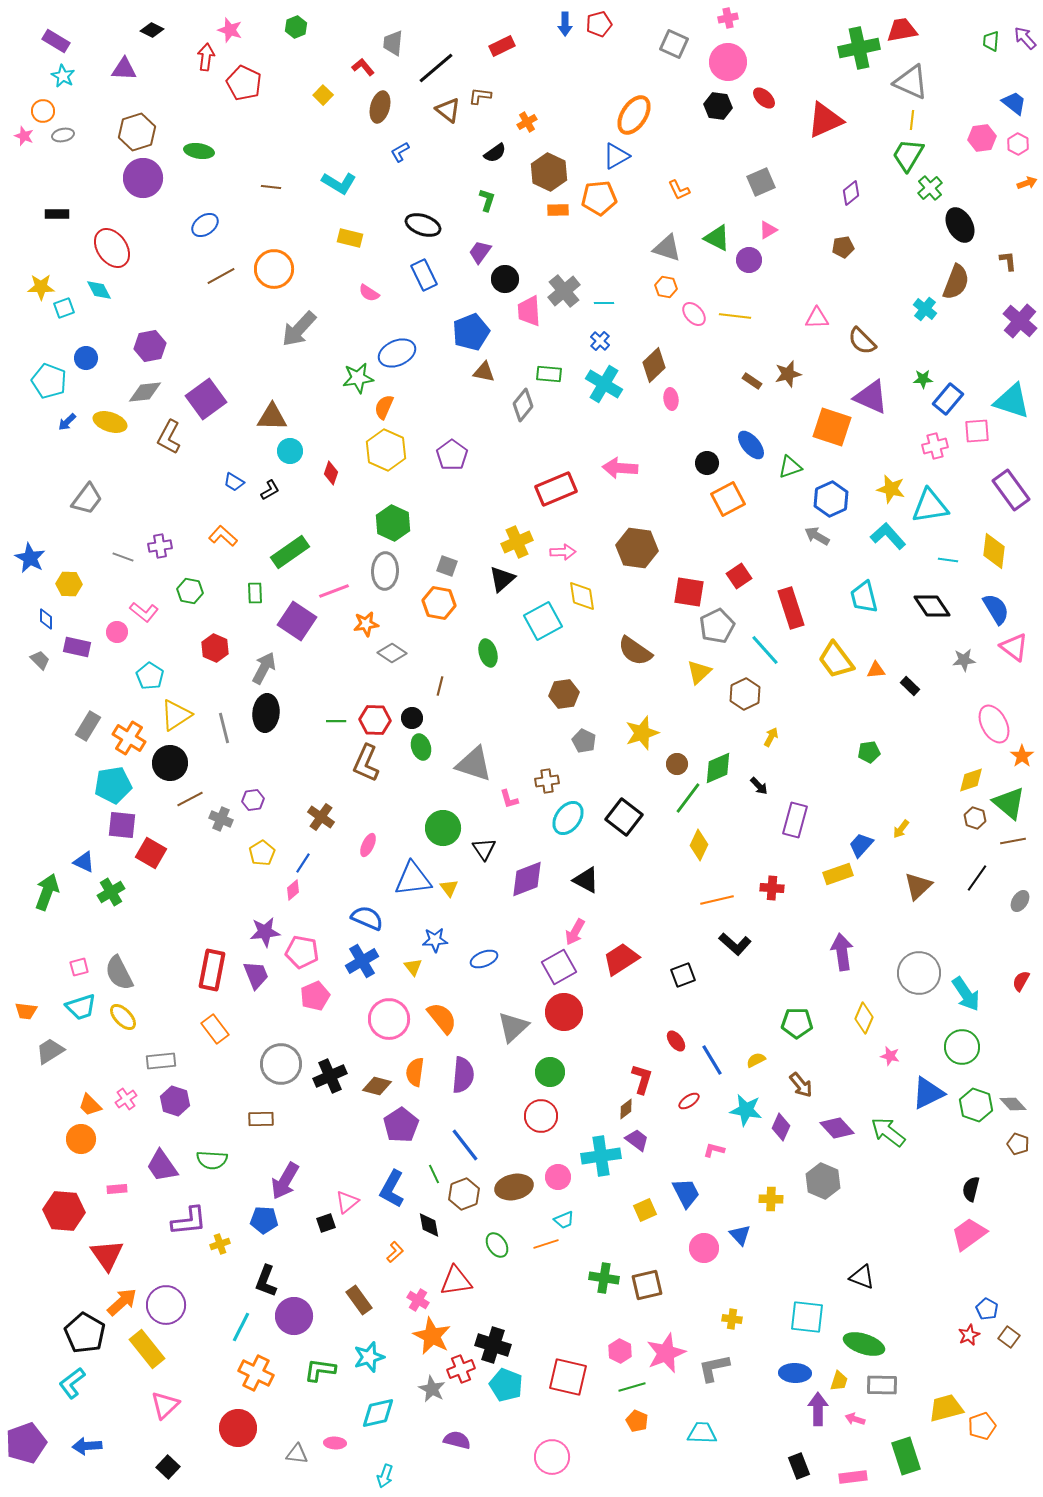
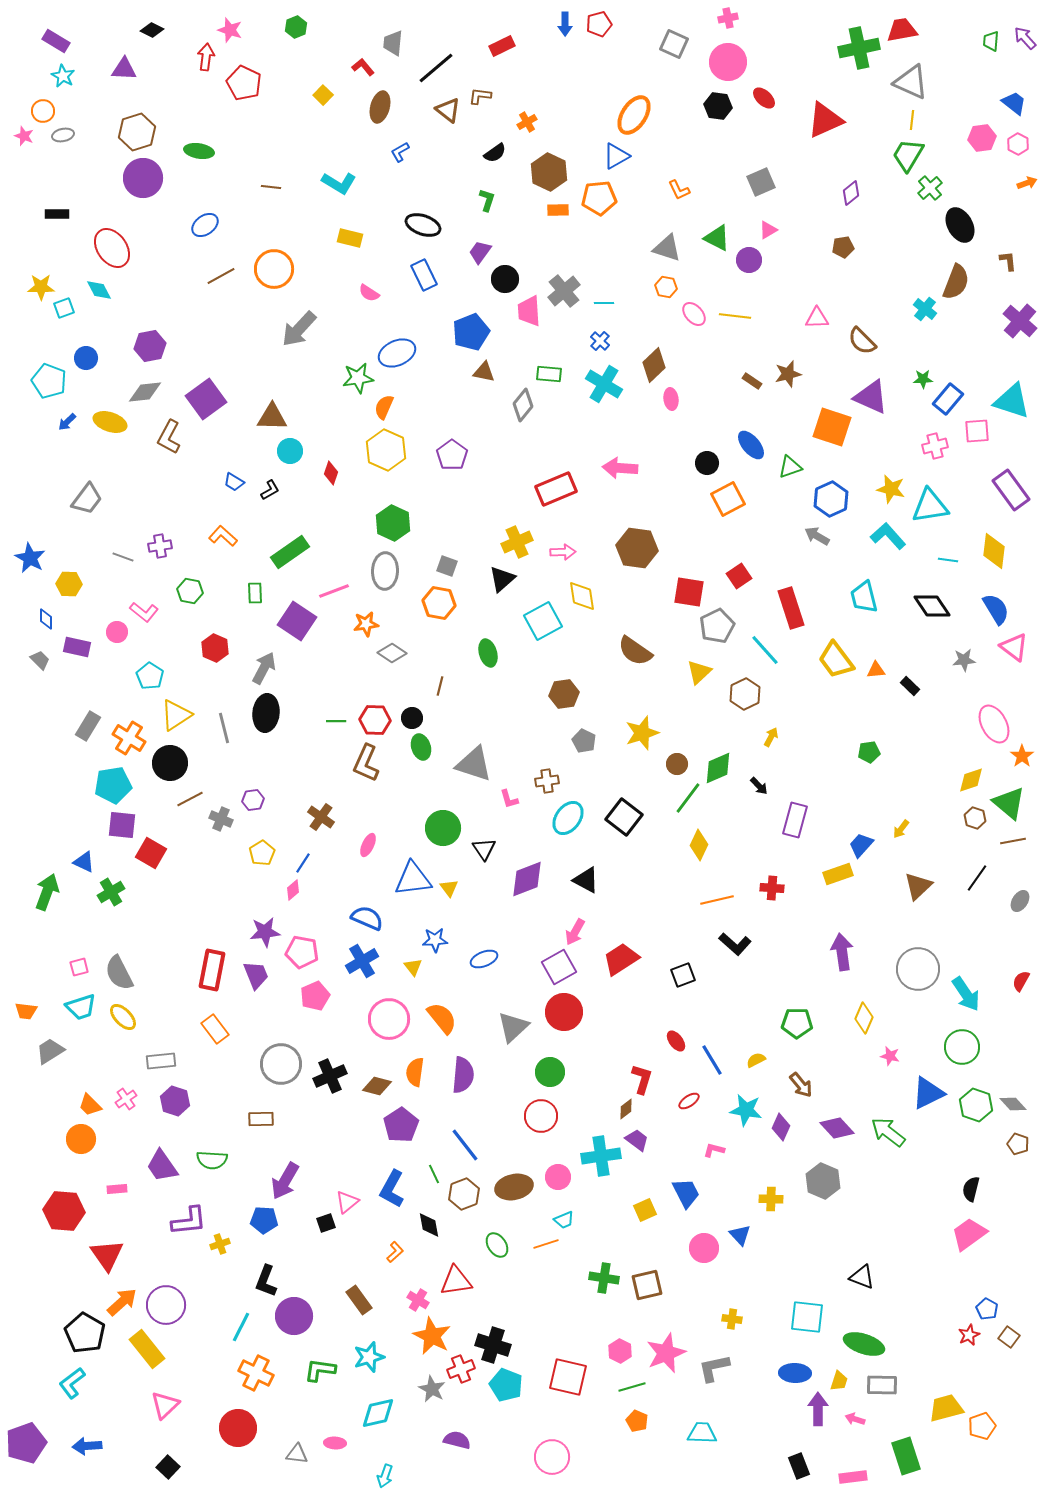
gray circle at (919, 973): moved 1 px left, 4 px up
